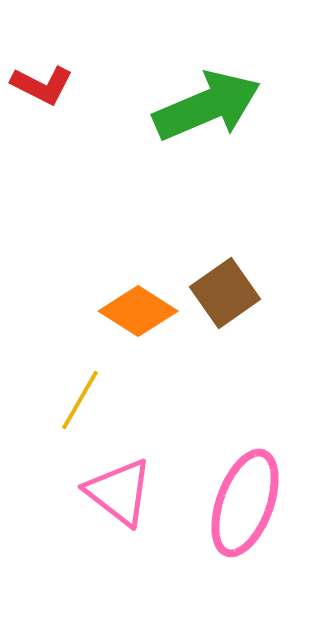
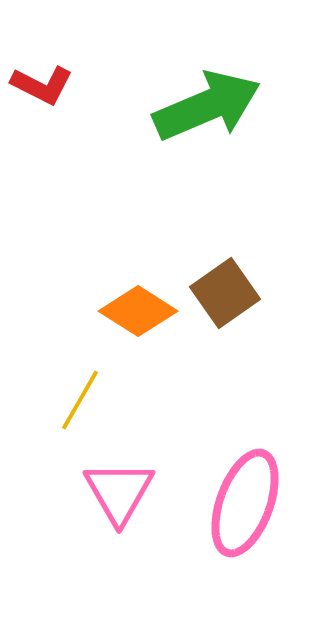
pink triangle: rotated 22 degrees clockwise
